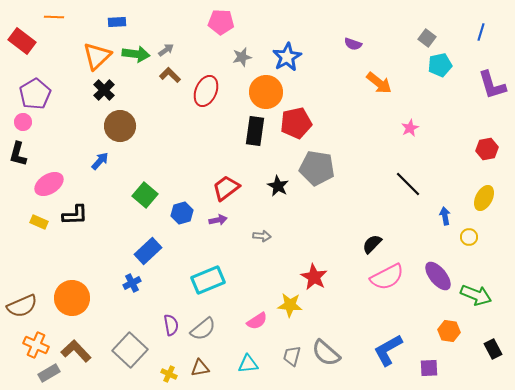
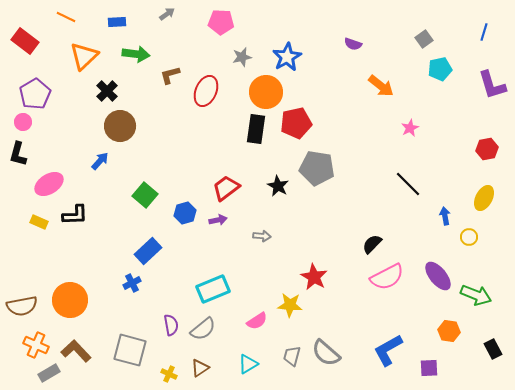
orange line at (54, 17): moved 12 px right; rotated 24 degrees clockwise
blue line at (481, 32): moved 3 px right
gray square at (427, 38): moved 3 px left, 1 px down; rotated 18 degrees clockwise
red rectangle at (22, 41): moved 3 px right
gray arrow at (166, 50): moved 1 px right, 36 px up
orange triangle at (97, 56): moved 13 px left
cyan pentagon at (440, 65): moved 4 px down
brown L-shape at (170, 75): rotated 60 degrees counterclockwise
orange arrow at (379, 83): moved 2 px right, 3 px down
black cross at (104, 90): moved 3 px right, 1 px down
black rectangle at (255, 131): moved 1 px right, 2 px up
blue hexagon at (182, 213): moved 3 px right
cyan rectangle at (208, 280): moved 5 px right, 9 px down
orange circle at (72, 298): moved 2 px left, 2 px down
brown semicircle at (22, 306): rotated 12 degrees clockwise
gray square at (130, 350): rotated 28 degrees counterclockwise
cyan triangle at (248, 364): rotated 25 degrees counterclockwise
brown triangle at (200, 368): rotated 24 degrees counterclockwise
